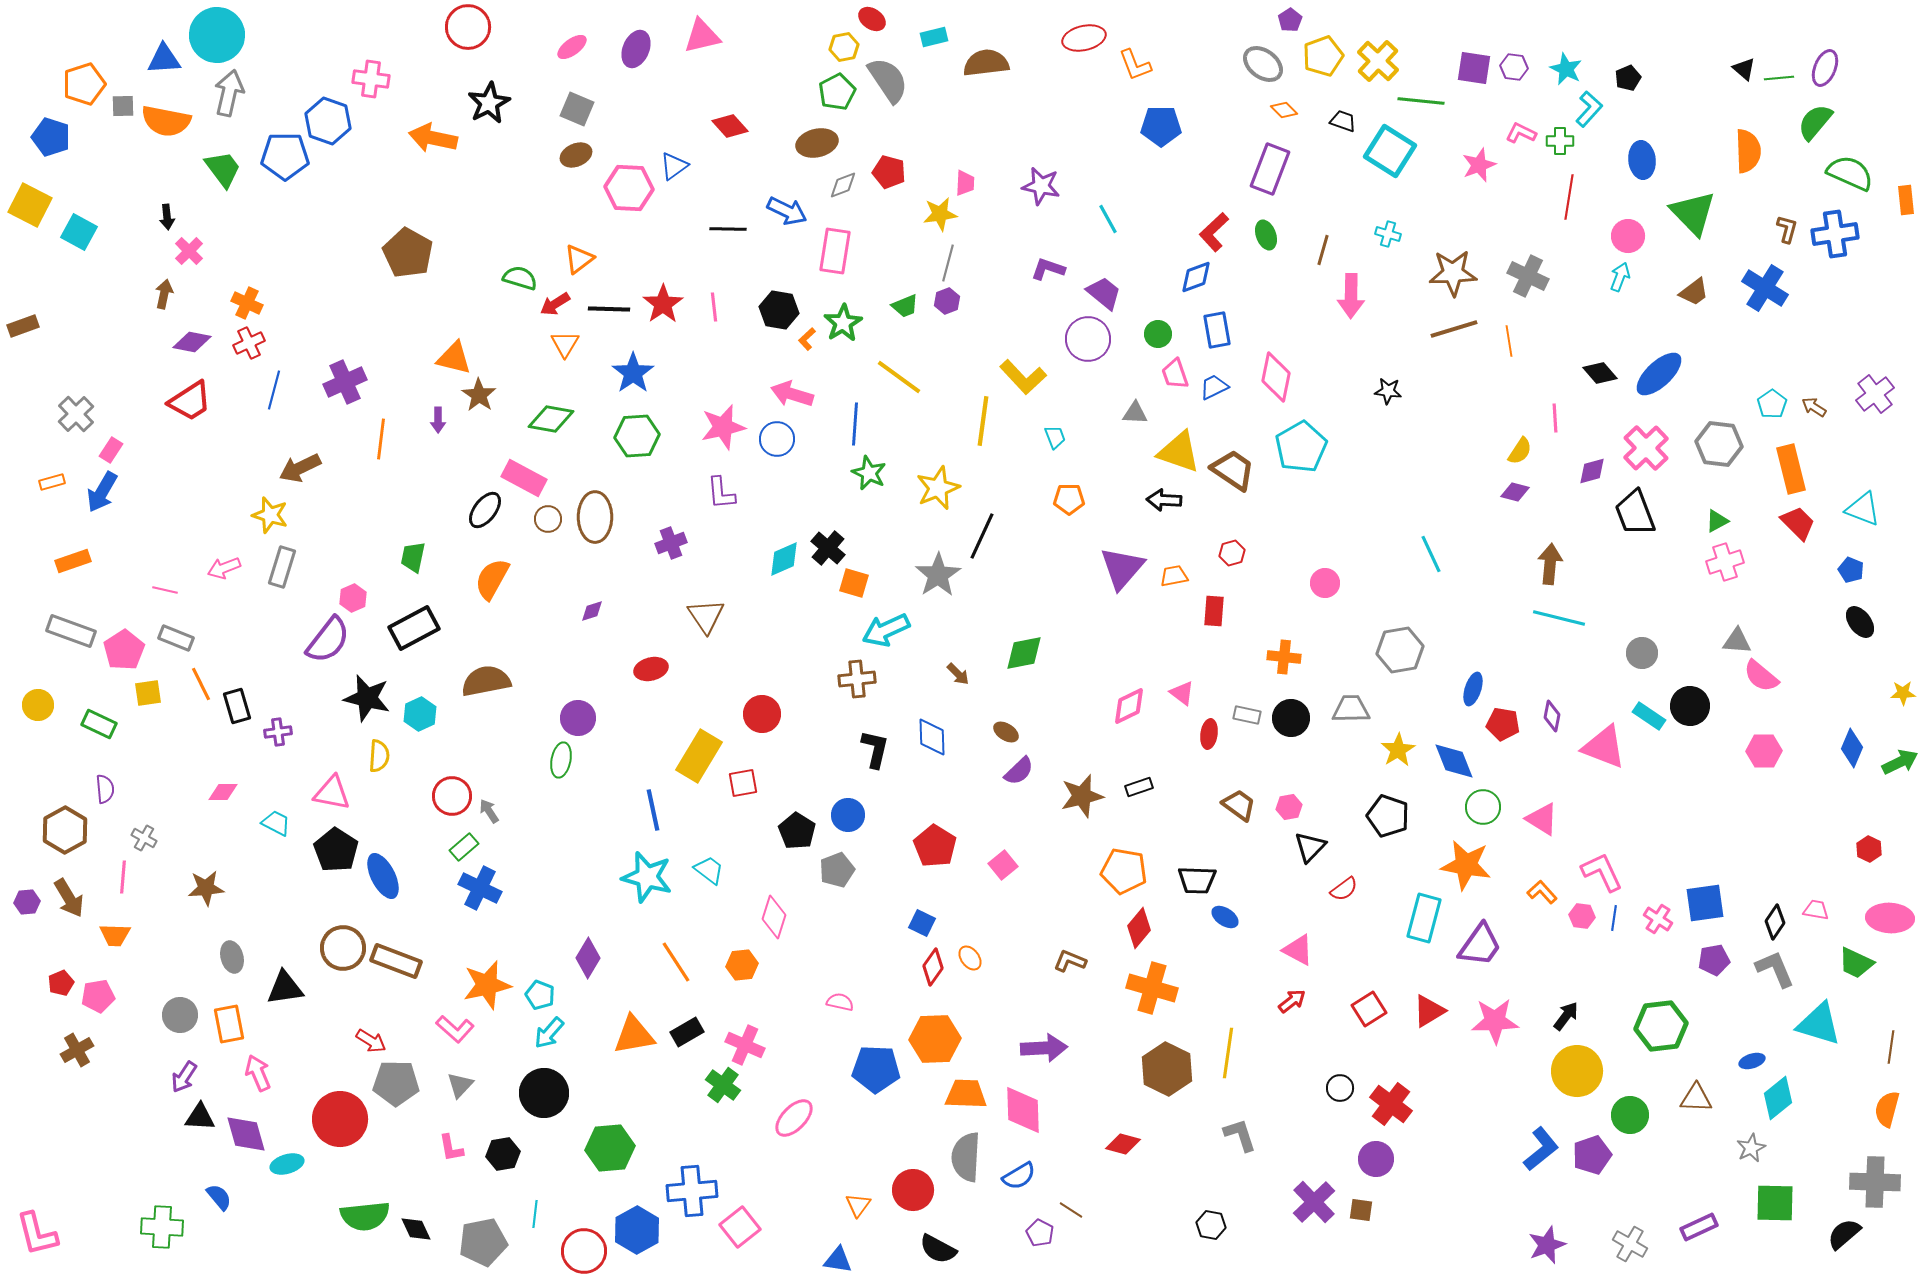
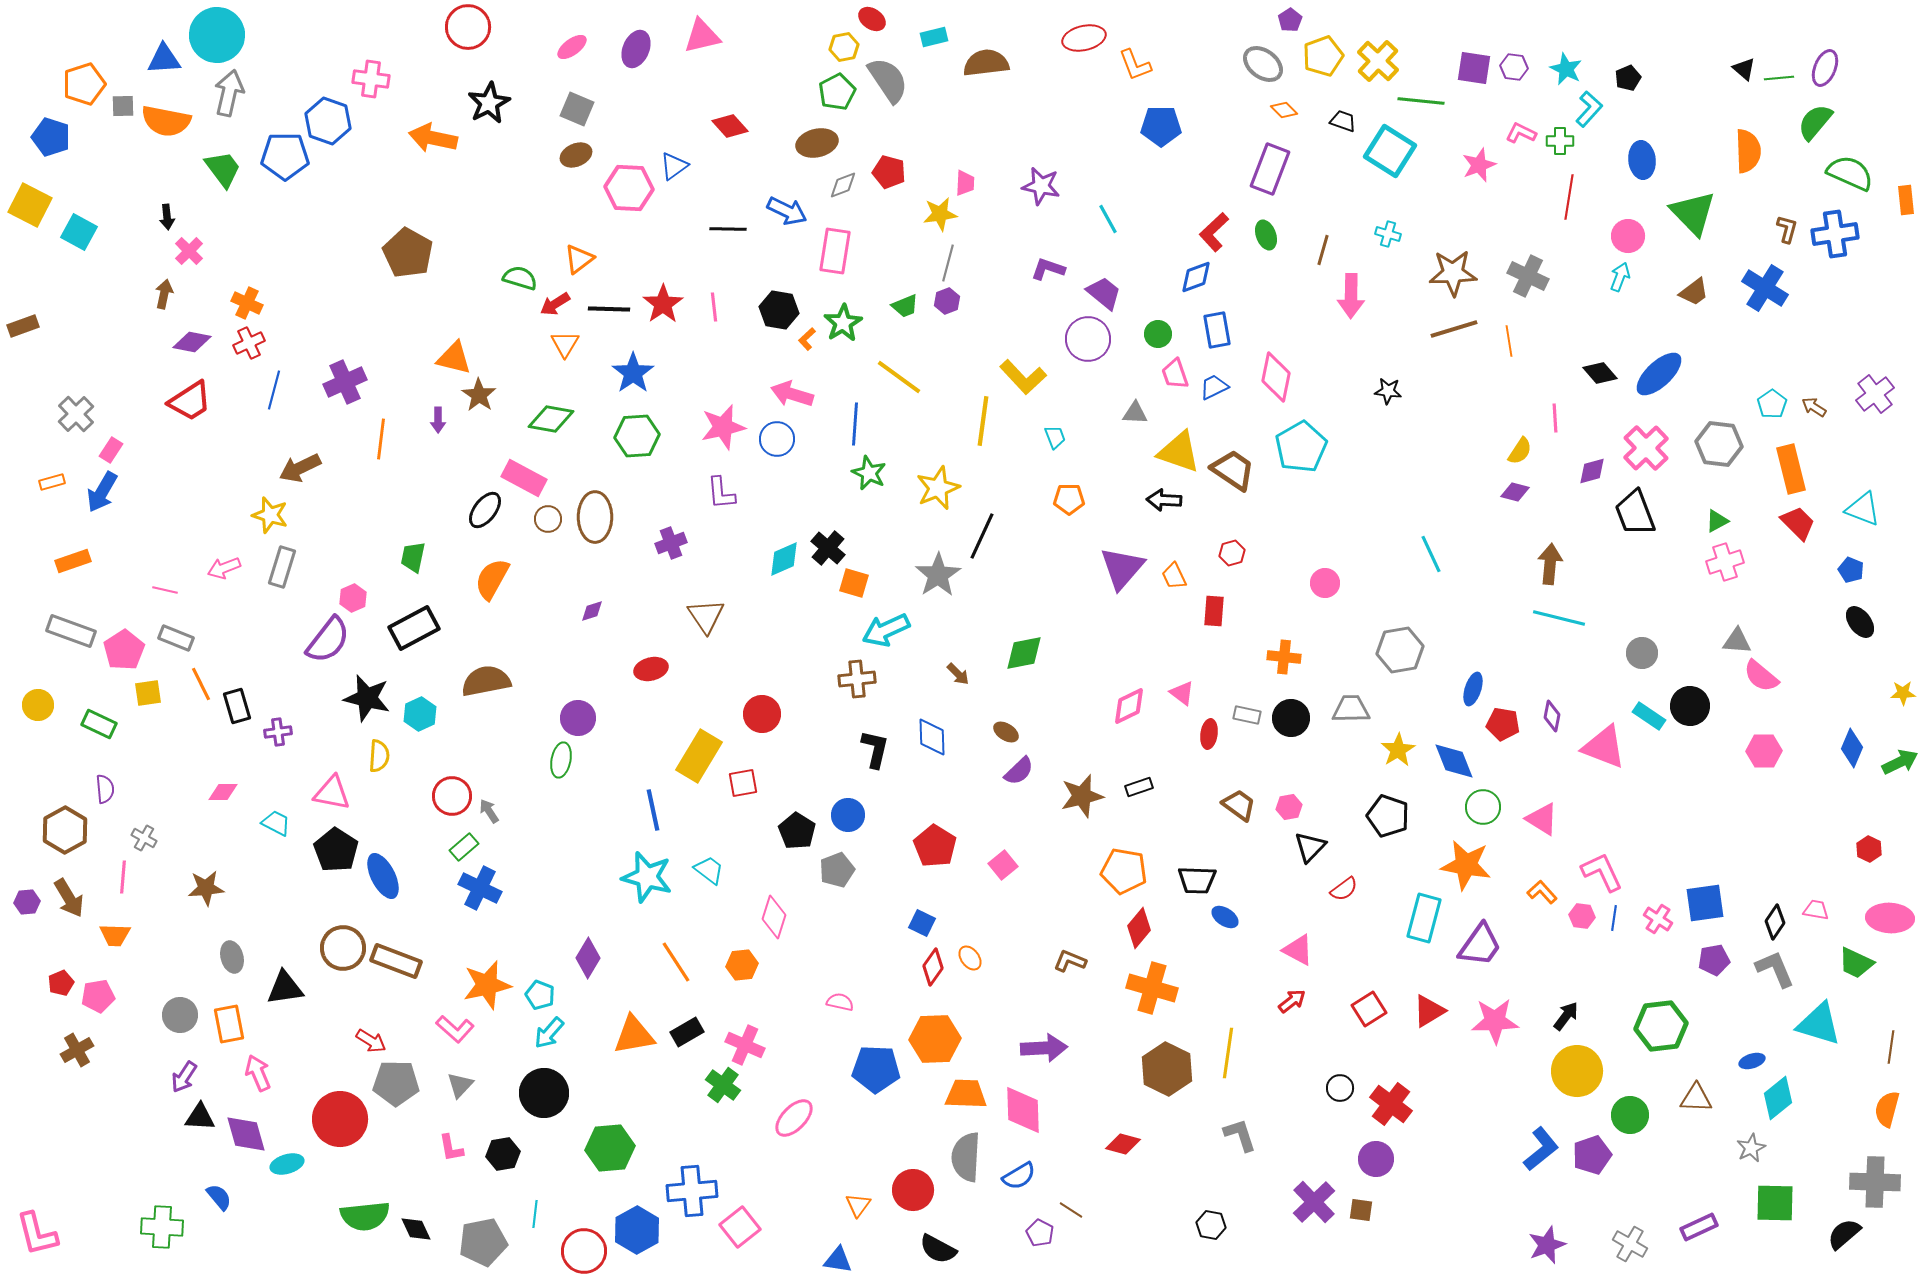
orange trapezoid at (1174, 576): rotated 104 degrees counterclockwise
